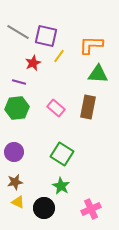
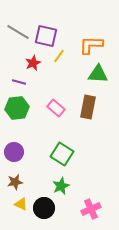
green star: rotated 18 degrees clockwise
yellow triangle: moved 3 px right, 2 px down
